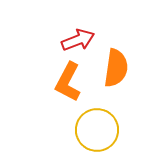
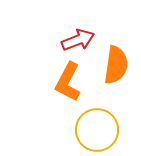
orange semicircle: moved 3 px up
